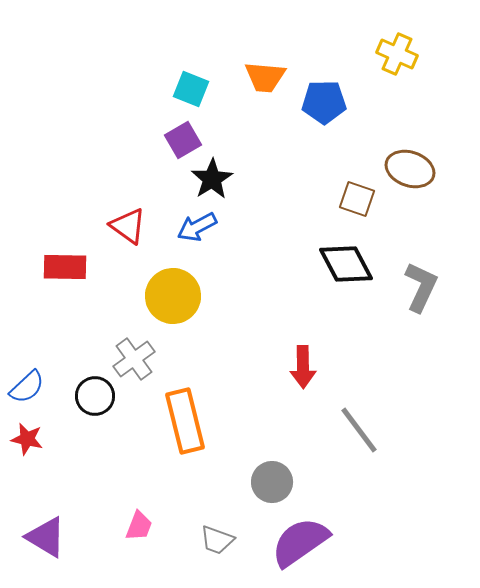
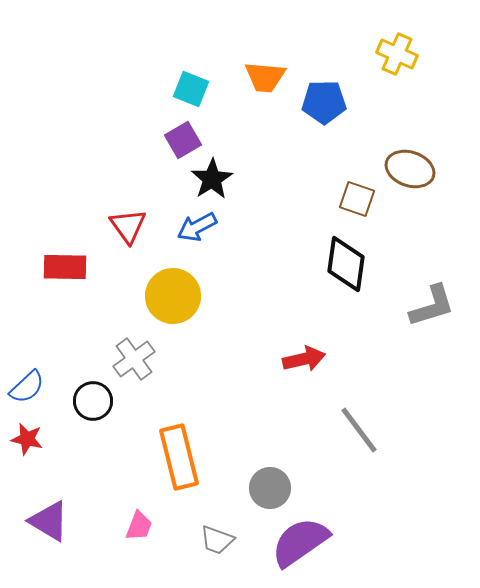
red triangle: rotated 18 degrees clockwise
black diamond: rotated 36 degrees clockwise
gray L-shape: moved 11 px right, 19 px down; rotated 48 degrees clockwise
red arrow: moved 1 px right, 8 px up; rotated 102 degrees counterclockwise
black circle: moved 2 px left, 5 px down
orange rectangle: moved 6 px left, 36 px down
gray circle: moved 2 px left, 6 px down
purple triangle: moved 3 px right, 16 px up
